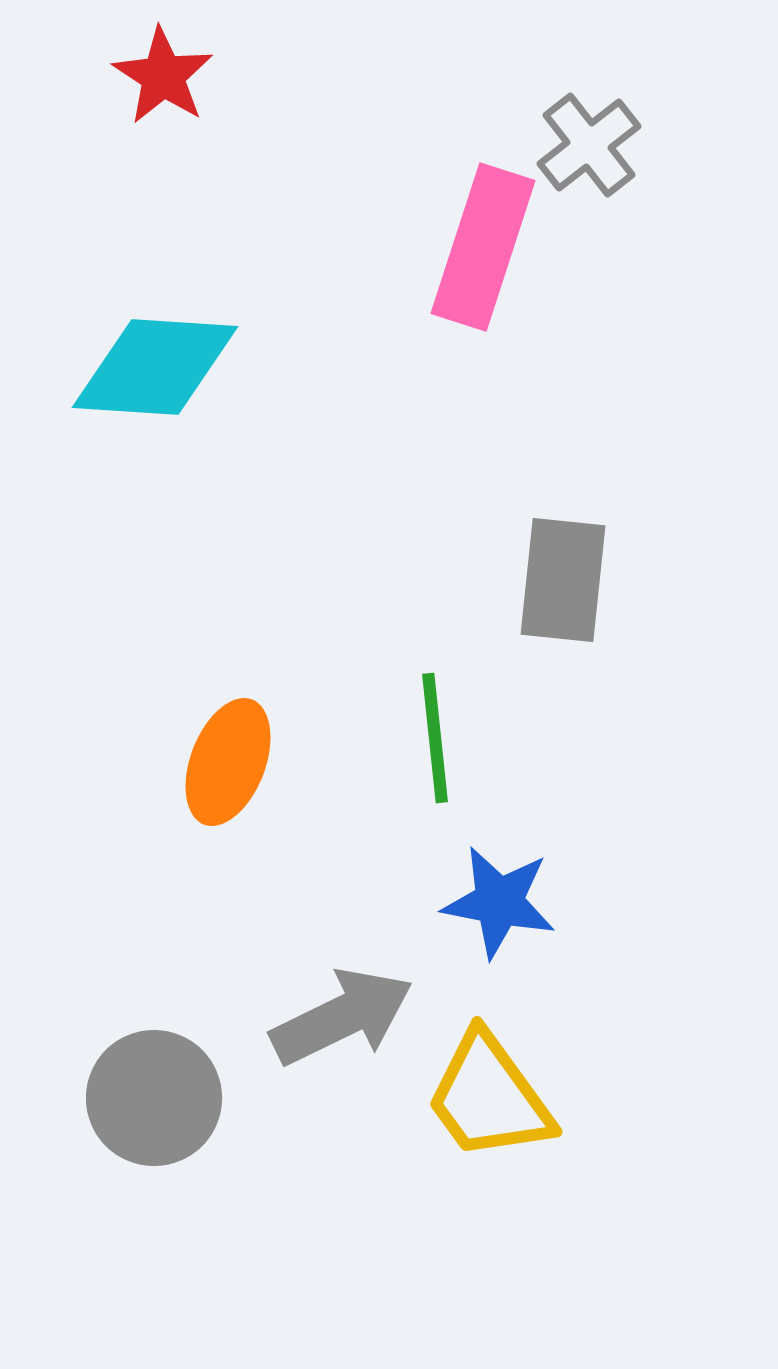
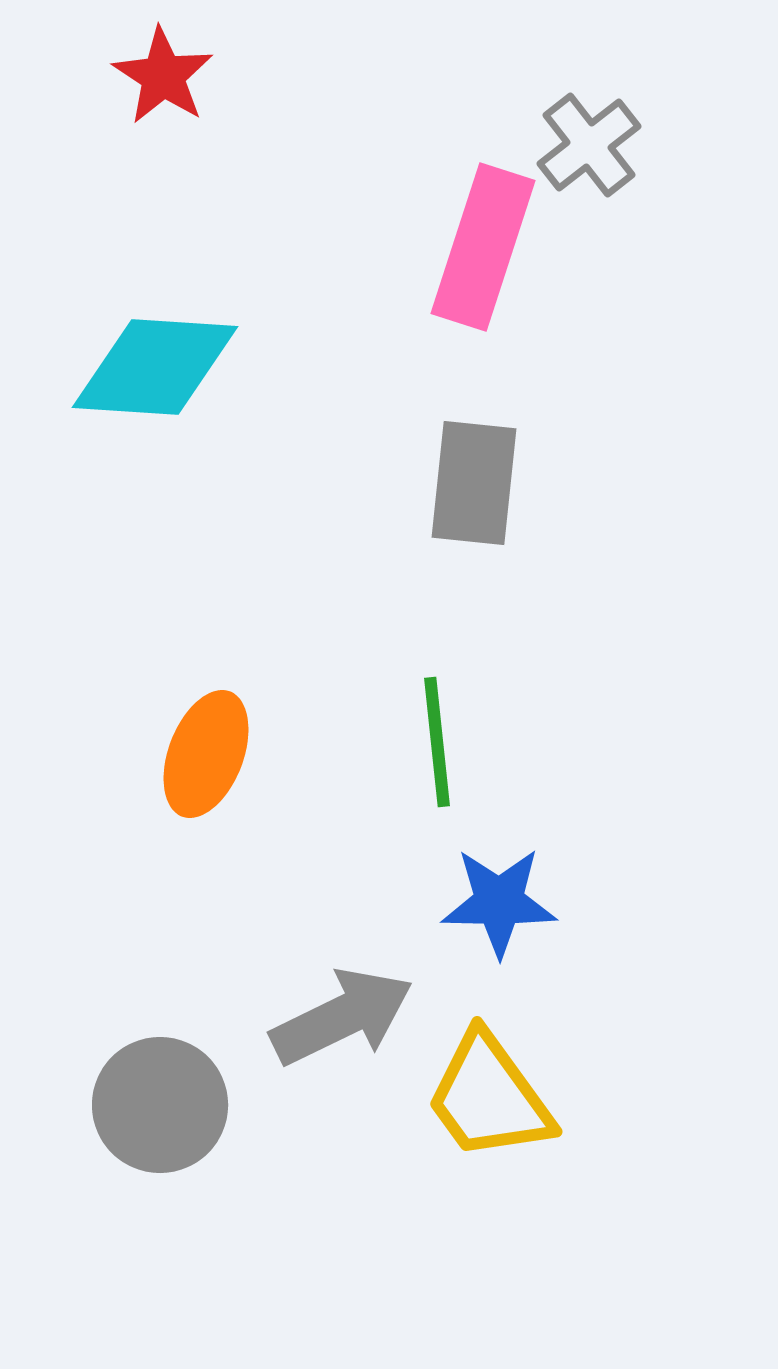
gray rectangle: moved 89 px left, 97 px up
green line: moved 2 px right, 4 px down
orange ellipse: moved 22 px left, 8 px up
blue star: rotated 10 degrees counterclockwise
gray circle: moved 6 px right, 7 px down
